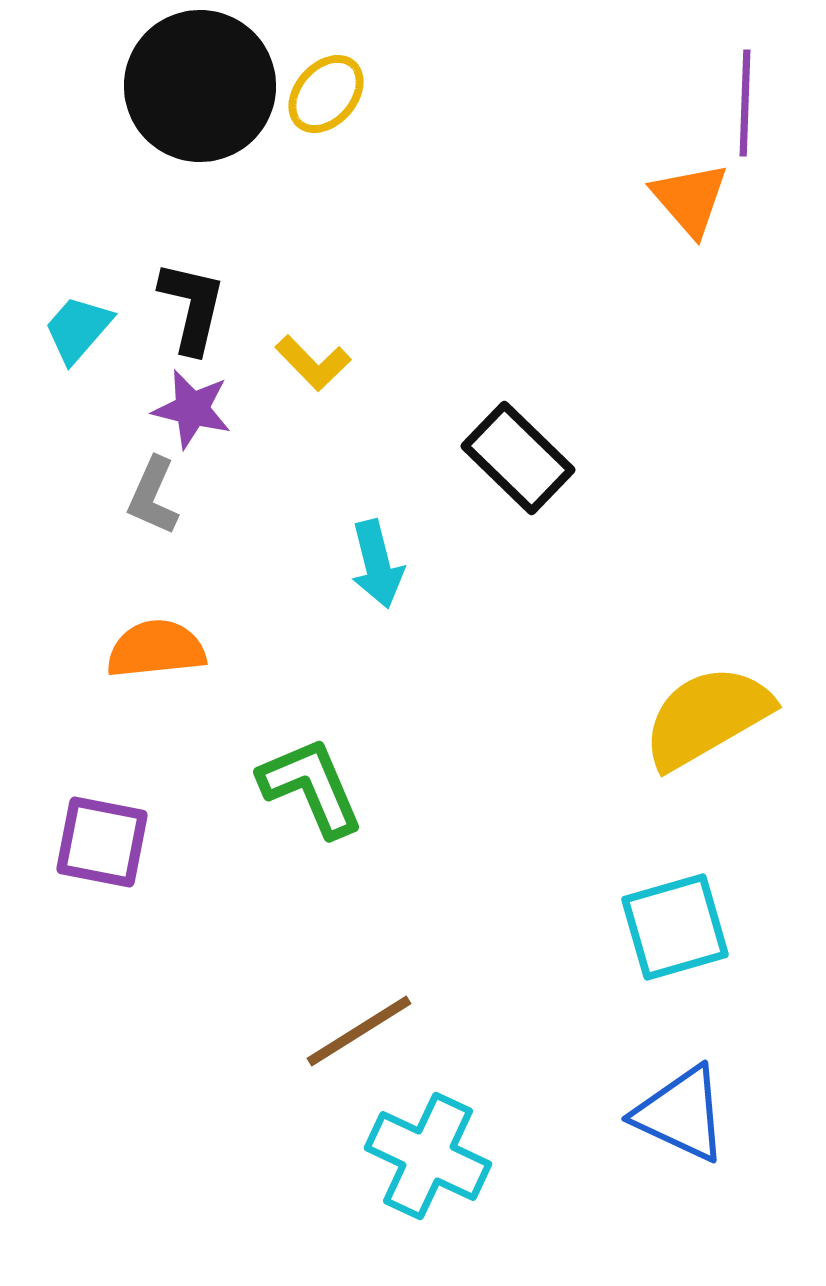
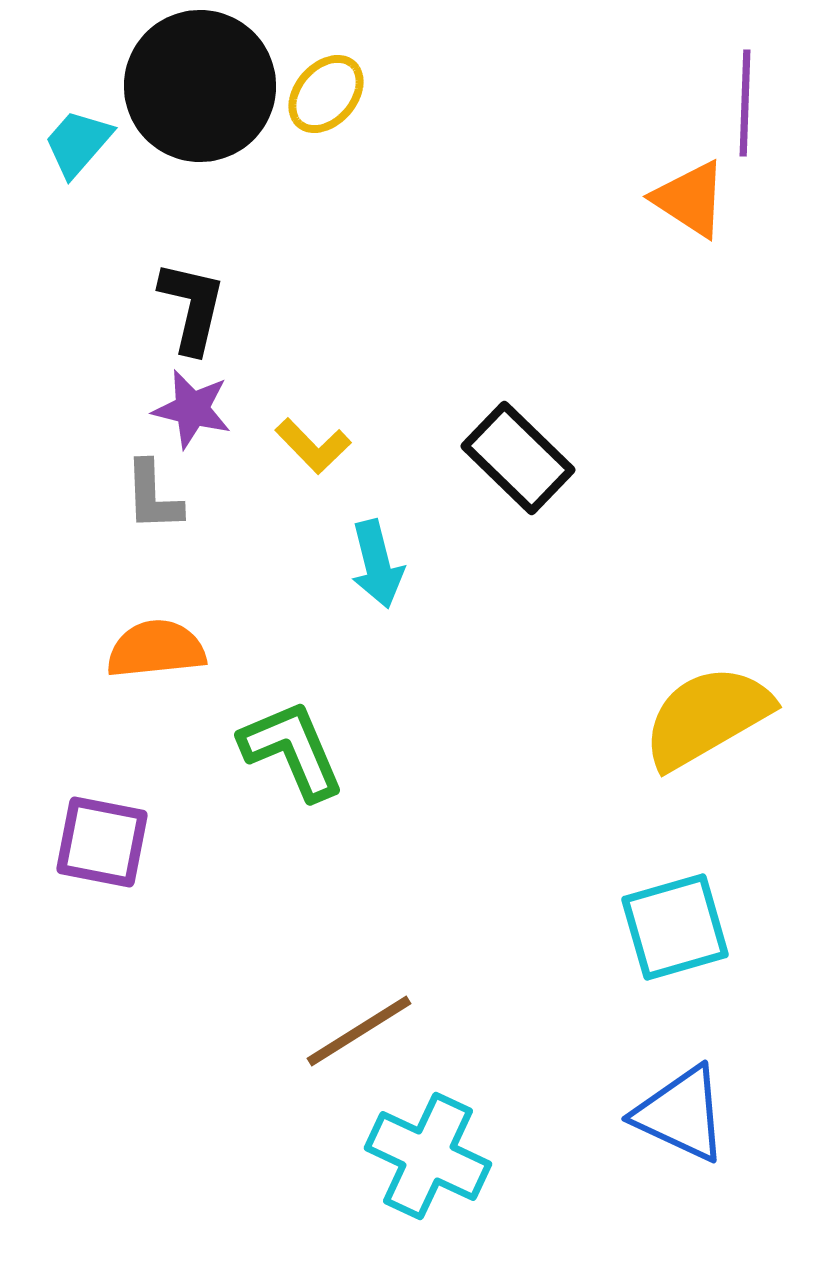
orange triangle: rotated 16 degrees counterclockwise
cyan trapezoid: moved 186 px up
yellow L-shape: moved 83 px down
gray L-shape: rotated 26 degrees counterclockwise
green L-shape: moved 19 px left, 37 px up
